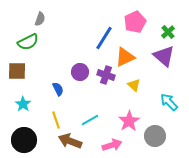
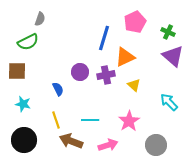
green cross: rotated 24 degrees counterclockwise
blue line: rotated 15 degrees counterclockwise
purple triangle: moved 9 px right
purple cross: rotated 30 degrees counterclockwise
cyan star: rotated 21 degrees counterclockwise
cyan line: rotated 30 degrees clockwise
gray circle: moved 1 px right, 9 px down
brown arrow: moved 1 px right
pink arrow: moved 4 px left
